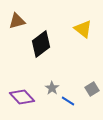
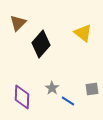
brown triangle: moved 1 px right, 2 px down; rotated 30 degrees counterclockwise
yellow triangle: moved 4 px down
black diamond: rotated 12 degrees counterclockwise
gray square: rotated 24 degrees clockwise
purple diamond: rotated 45 degrees clockwise
